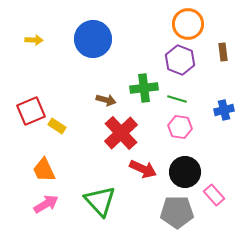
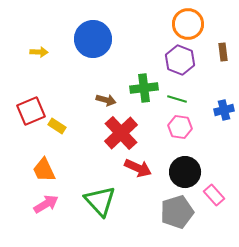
yellow arrow: moved 5 px right, 12 px down
red arrow: moved 5 px left, 1 px up
gray pentagon: rotated 16 degrees counterclockwise
